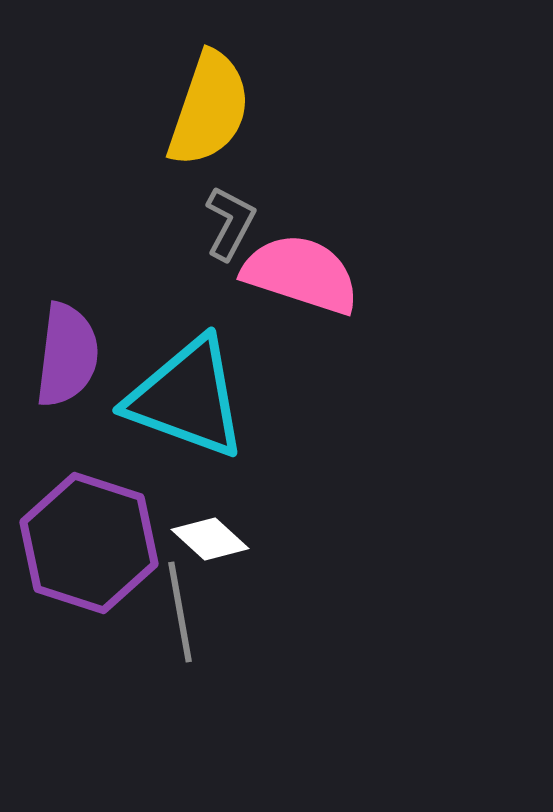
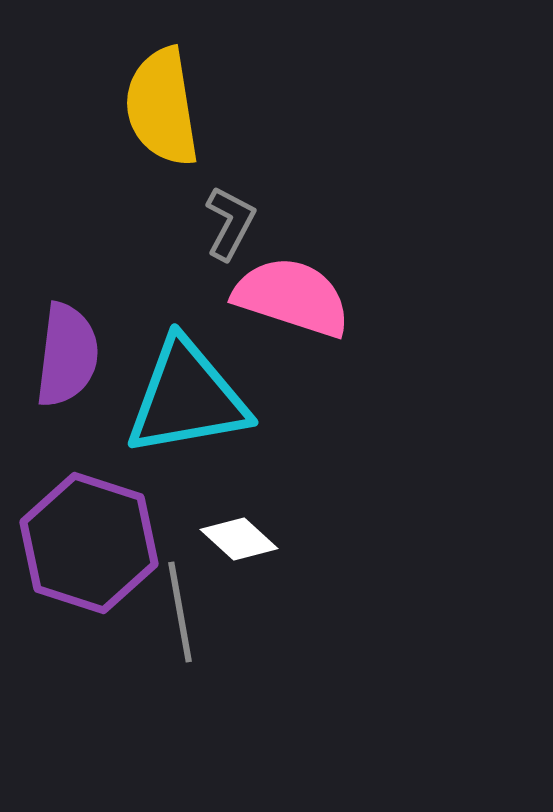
yellow semicircle: moved 47 px left, 2 px up; rotated 152 degrees clockwise
pink semicircle: moved 9 px left, 23 px down
cyan triangle: rotated 30 degrees counterclockwise
white diamond: moved 29 px right
